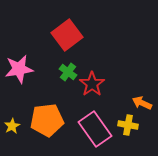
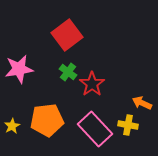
pink rectangle: rotated 8 degrees counterclockwise
